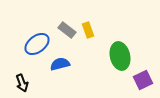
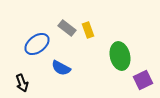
gray rectangle: moved 2 px up
blue semicircle: moved 1 px right, 4 px down; rotated 138 degrees counterclockwise
